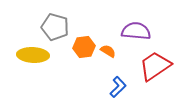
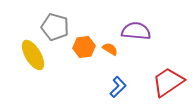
orange semicircle: moved 2 px right, 2 px up
yellow ellipse: rotated 56 degrees clockwise
red trapezoid: moved 13 px right, 16 px down
